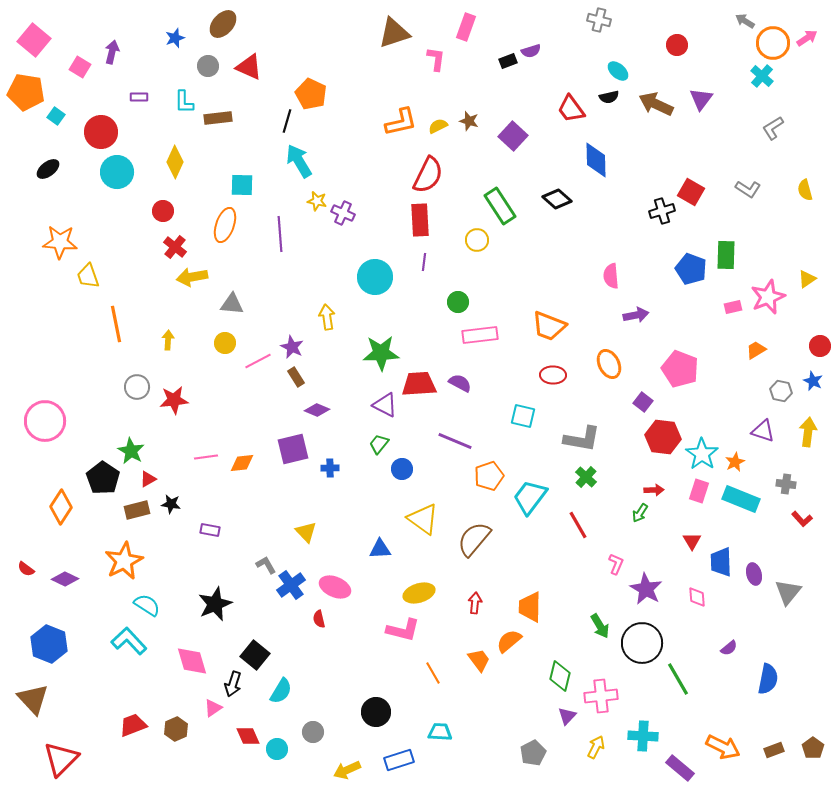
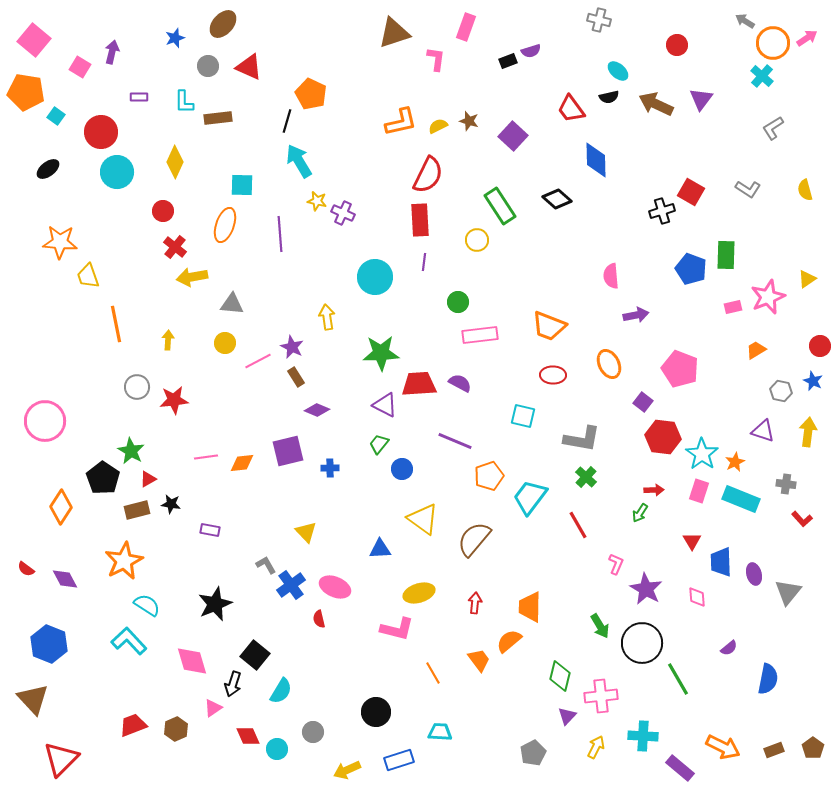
purple square at (293, 449): moved 5 px left, 2 px down
purple diamond at (65, 579): rotated 36 degrees clockwise
pink L-shape at (403, 630): moved 6 px left, 1 px up
